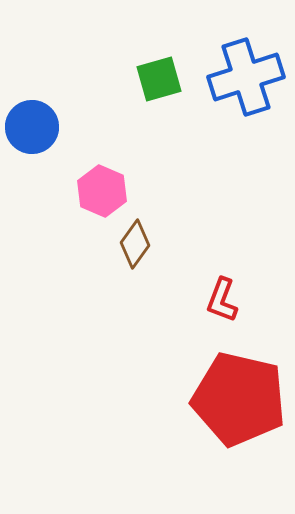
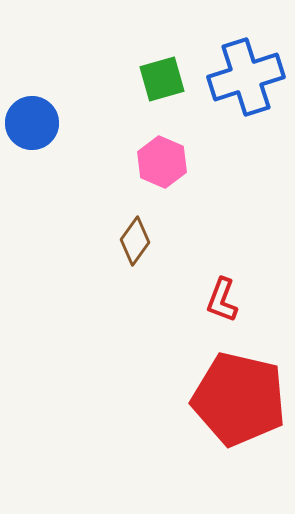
green square: moved 3 px right
blue circle: moved 4 px up
pink hexagon: moved 60 px right, 29 px up
brown diamond: moved 3 px up
